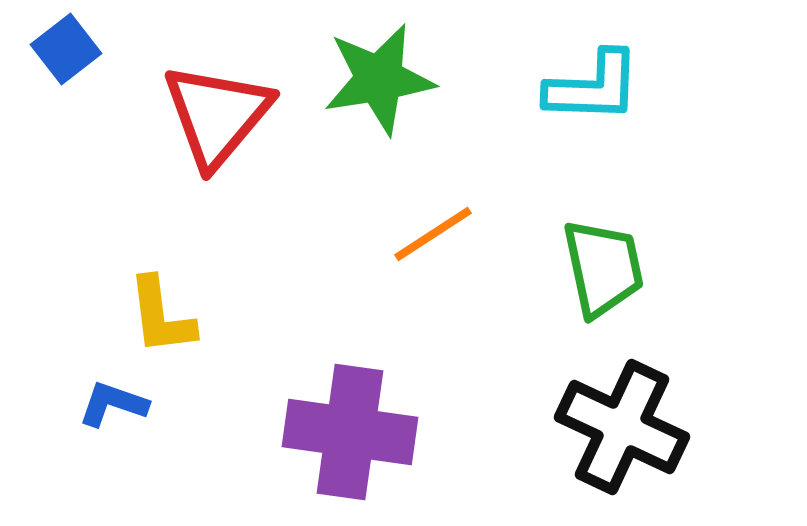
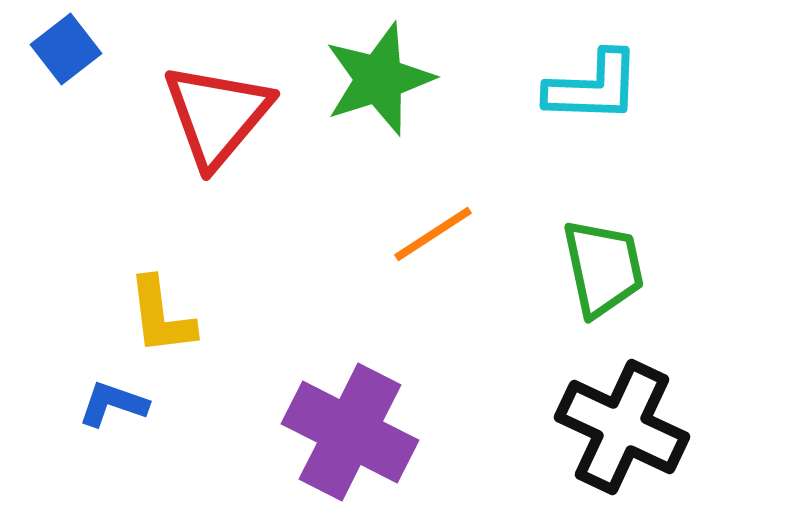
green star: rotated 9 degrees counterclockwise
purple cross: rotated 19 degrees clockwise
